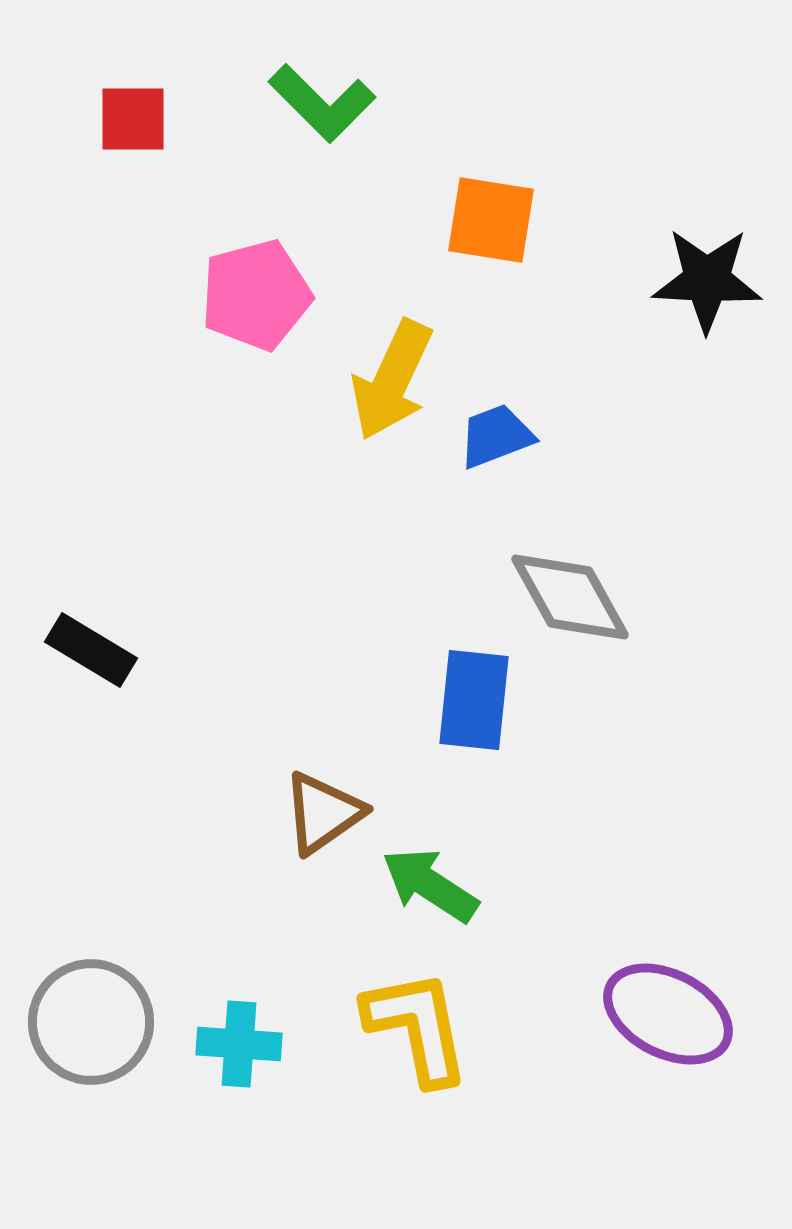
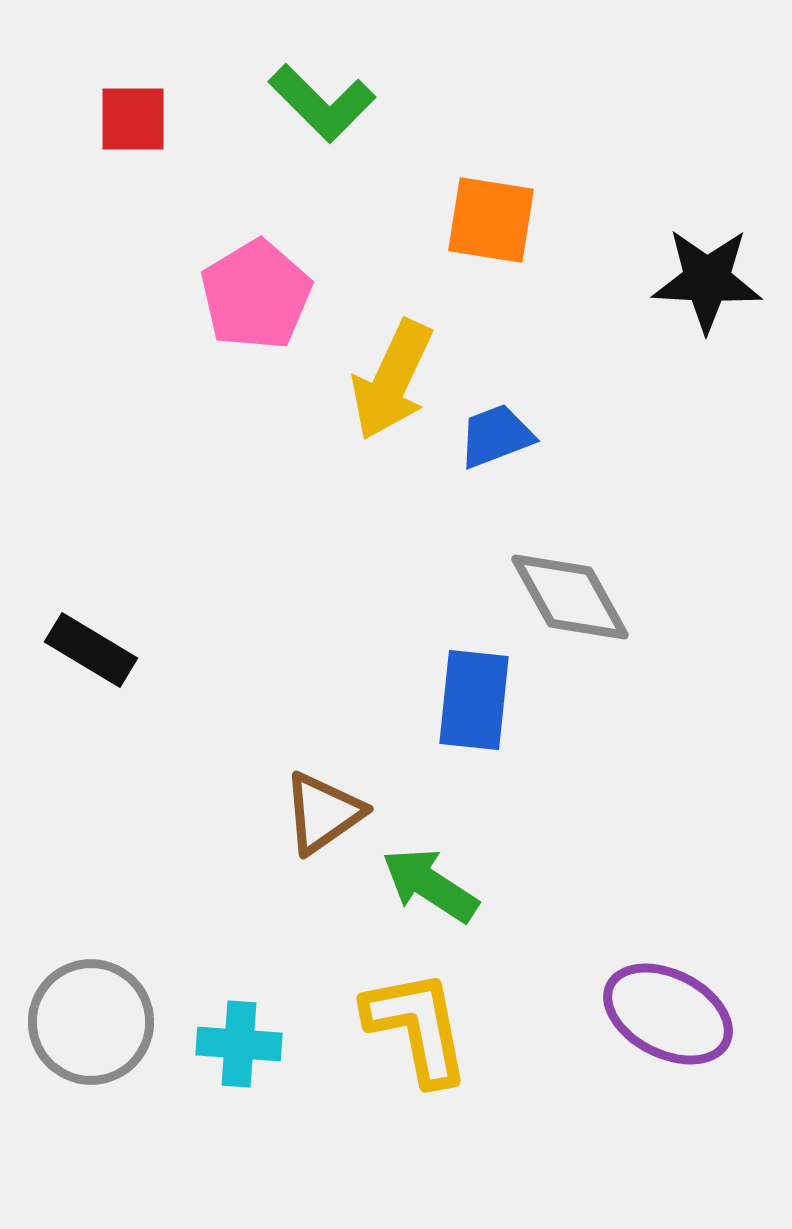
pink pentagon: rotated 16 degrees counterclockwise
